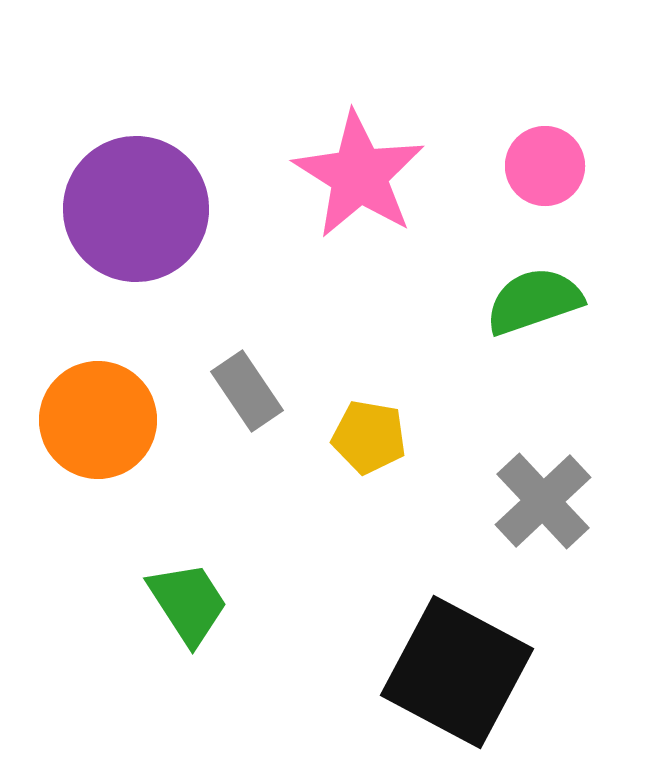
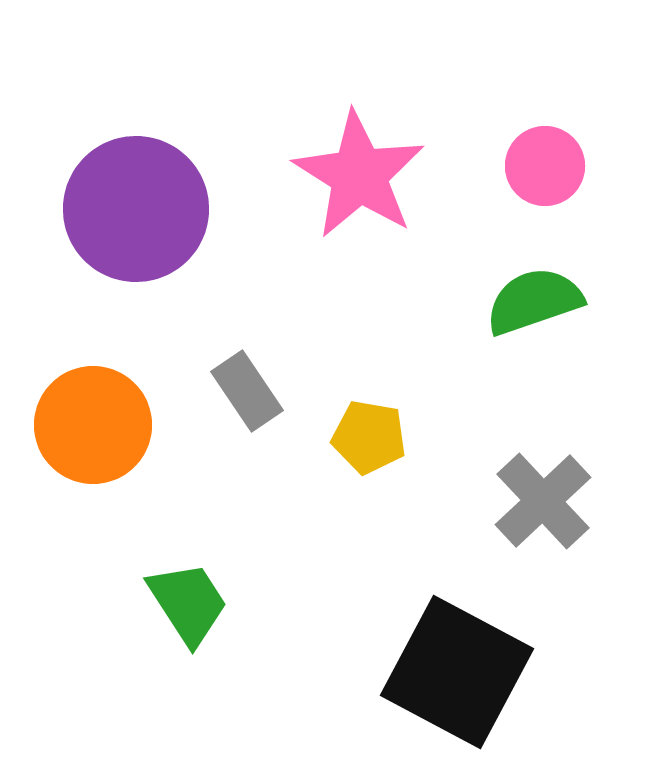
orange circle: moved 5 px left, 5 px down
